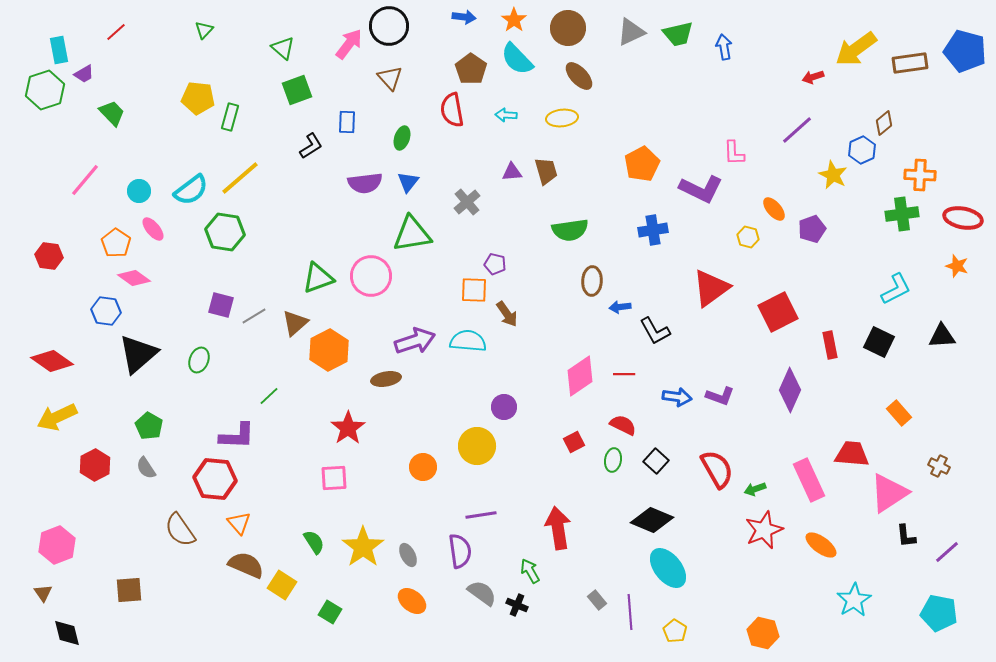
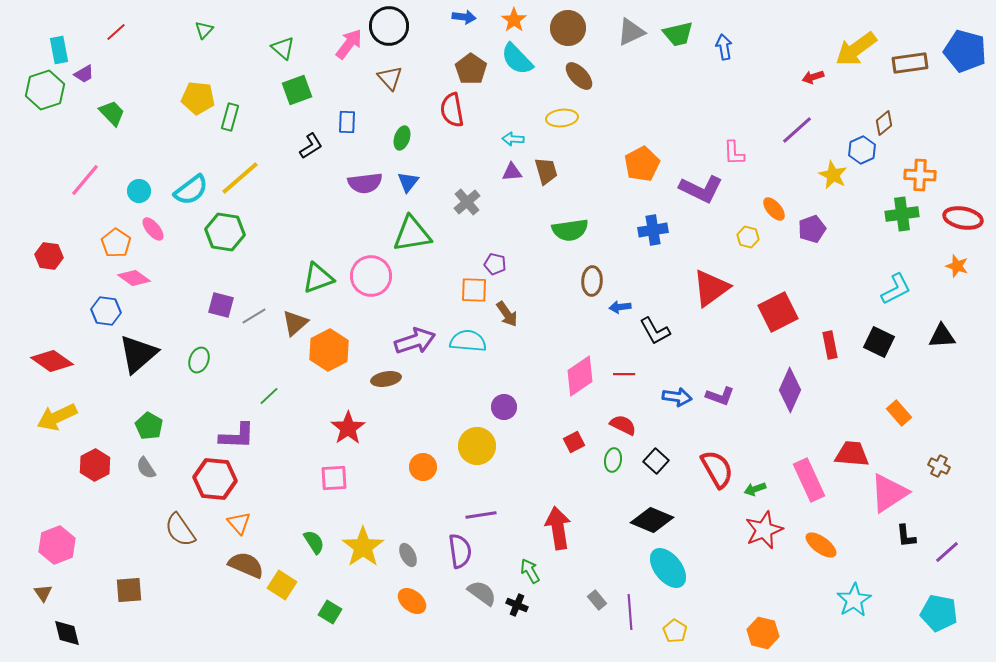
cyan arrow at (506, 115): moved 7 px right, 24 px down
